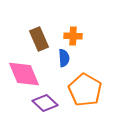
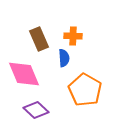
purple diamond: moved 9 px left, 7 px down
